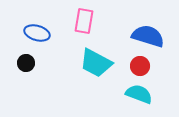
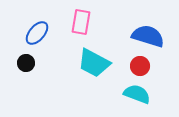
pink rectangle: moved 3 px left, 1 px down
blue ellipse: rotated 65 degrees counterclockwise
cyan trapezoid: moved 2 px left
cyan semicircle: moved 2 px left
